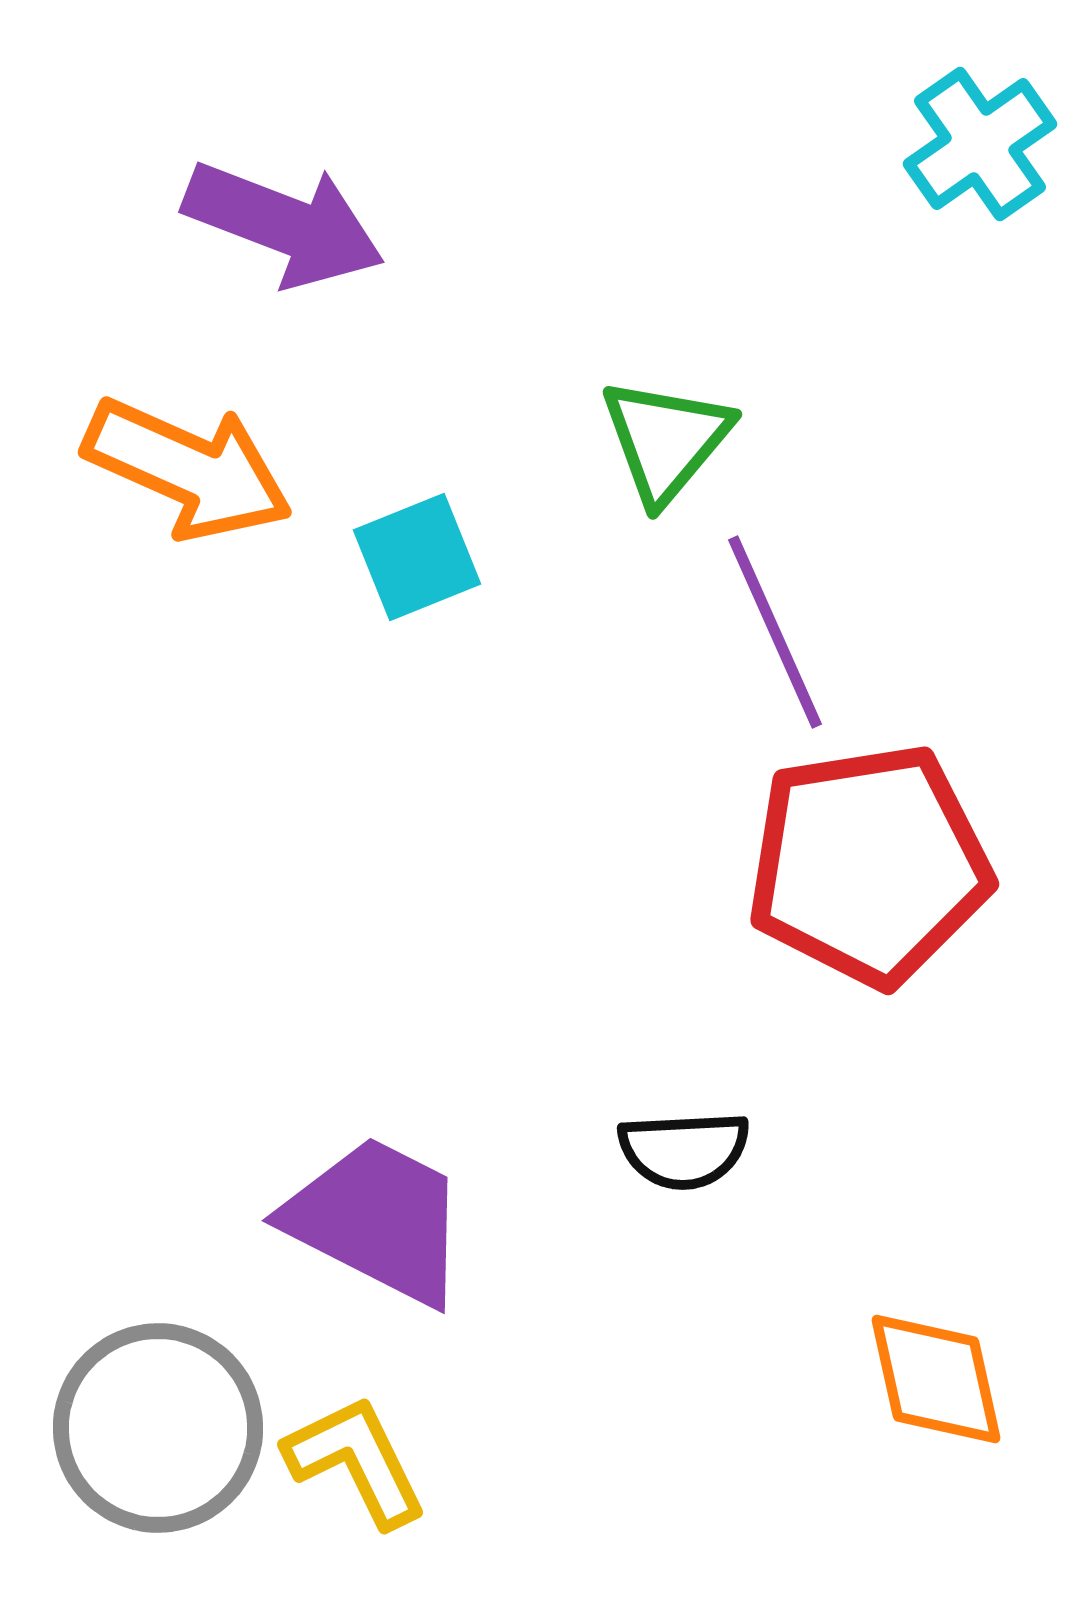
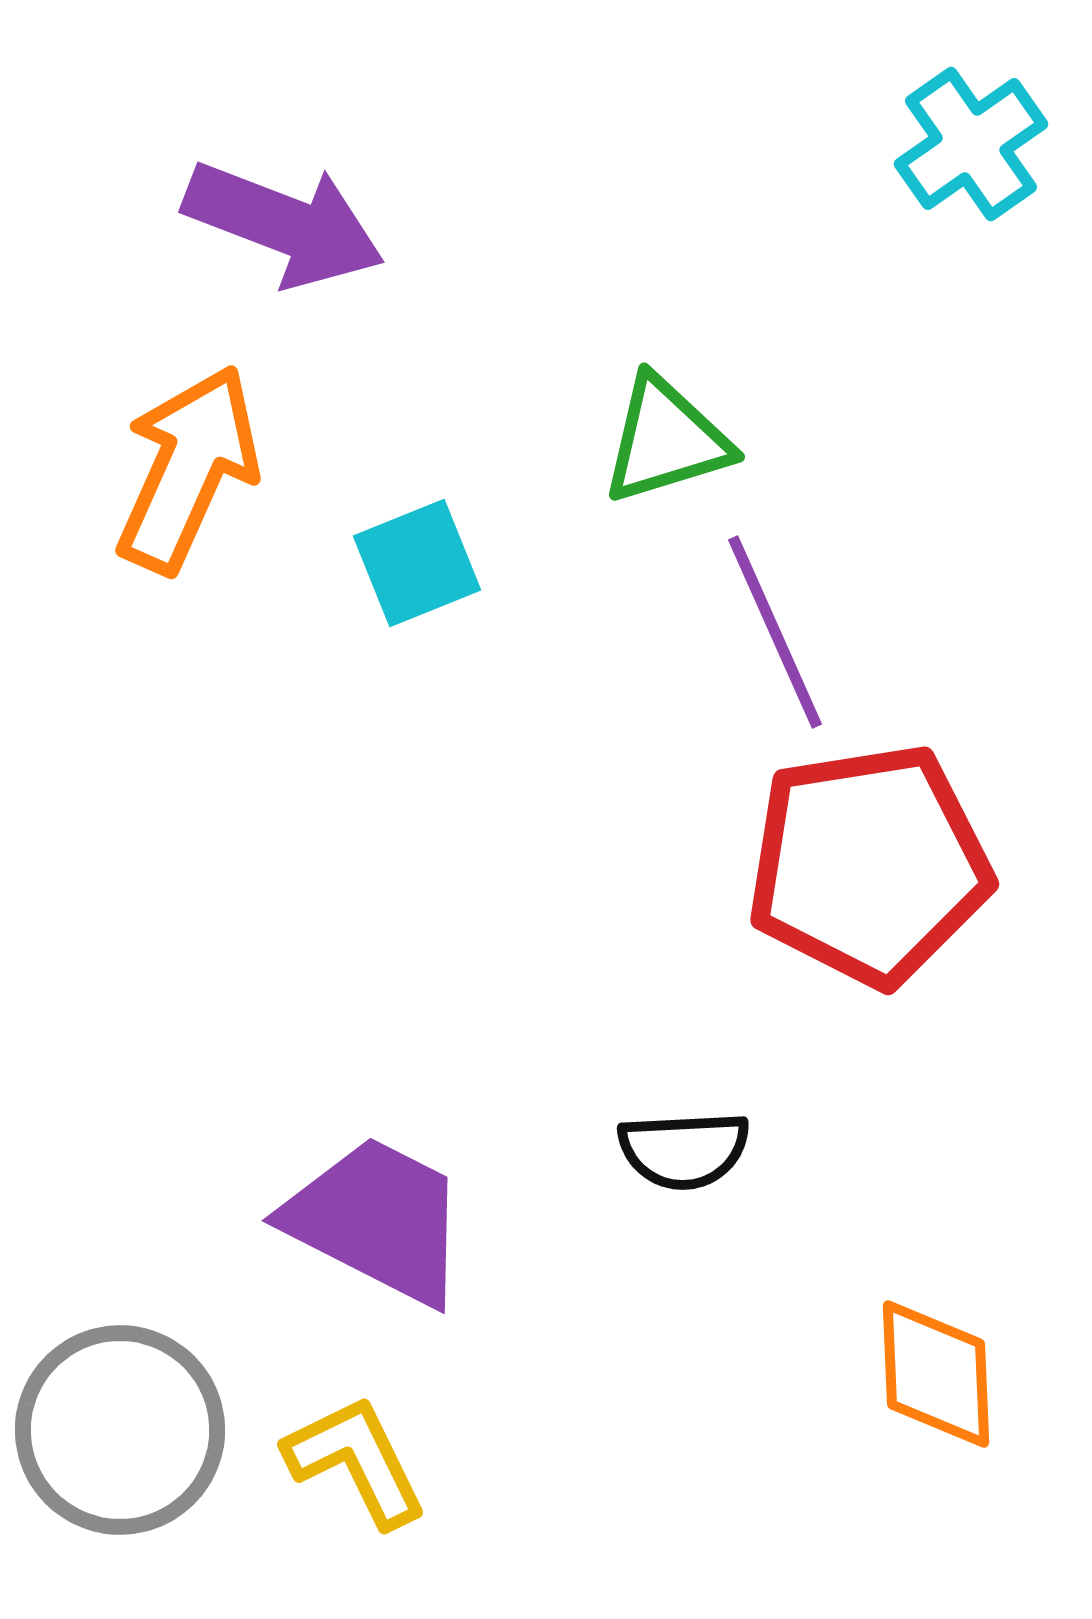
cyan cross: moved 9 px left
green triangle: rotated 33 degrees clockwise
orange arrow: rotated 90 degrees counterclockwise
cyan square: moved 6 px down
orange diamond: moved 5 px up; rotated 10 degrees clockwise
gray circle: moved 38 px left, 2 px down
